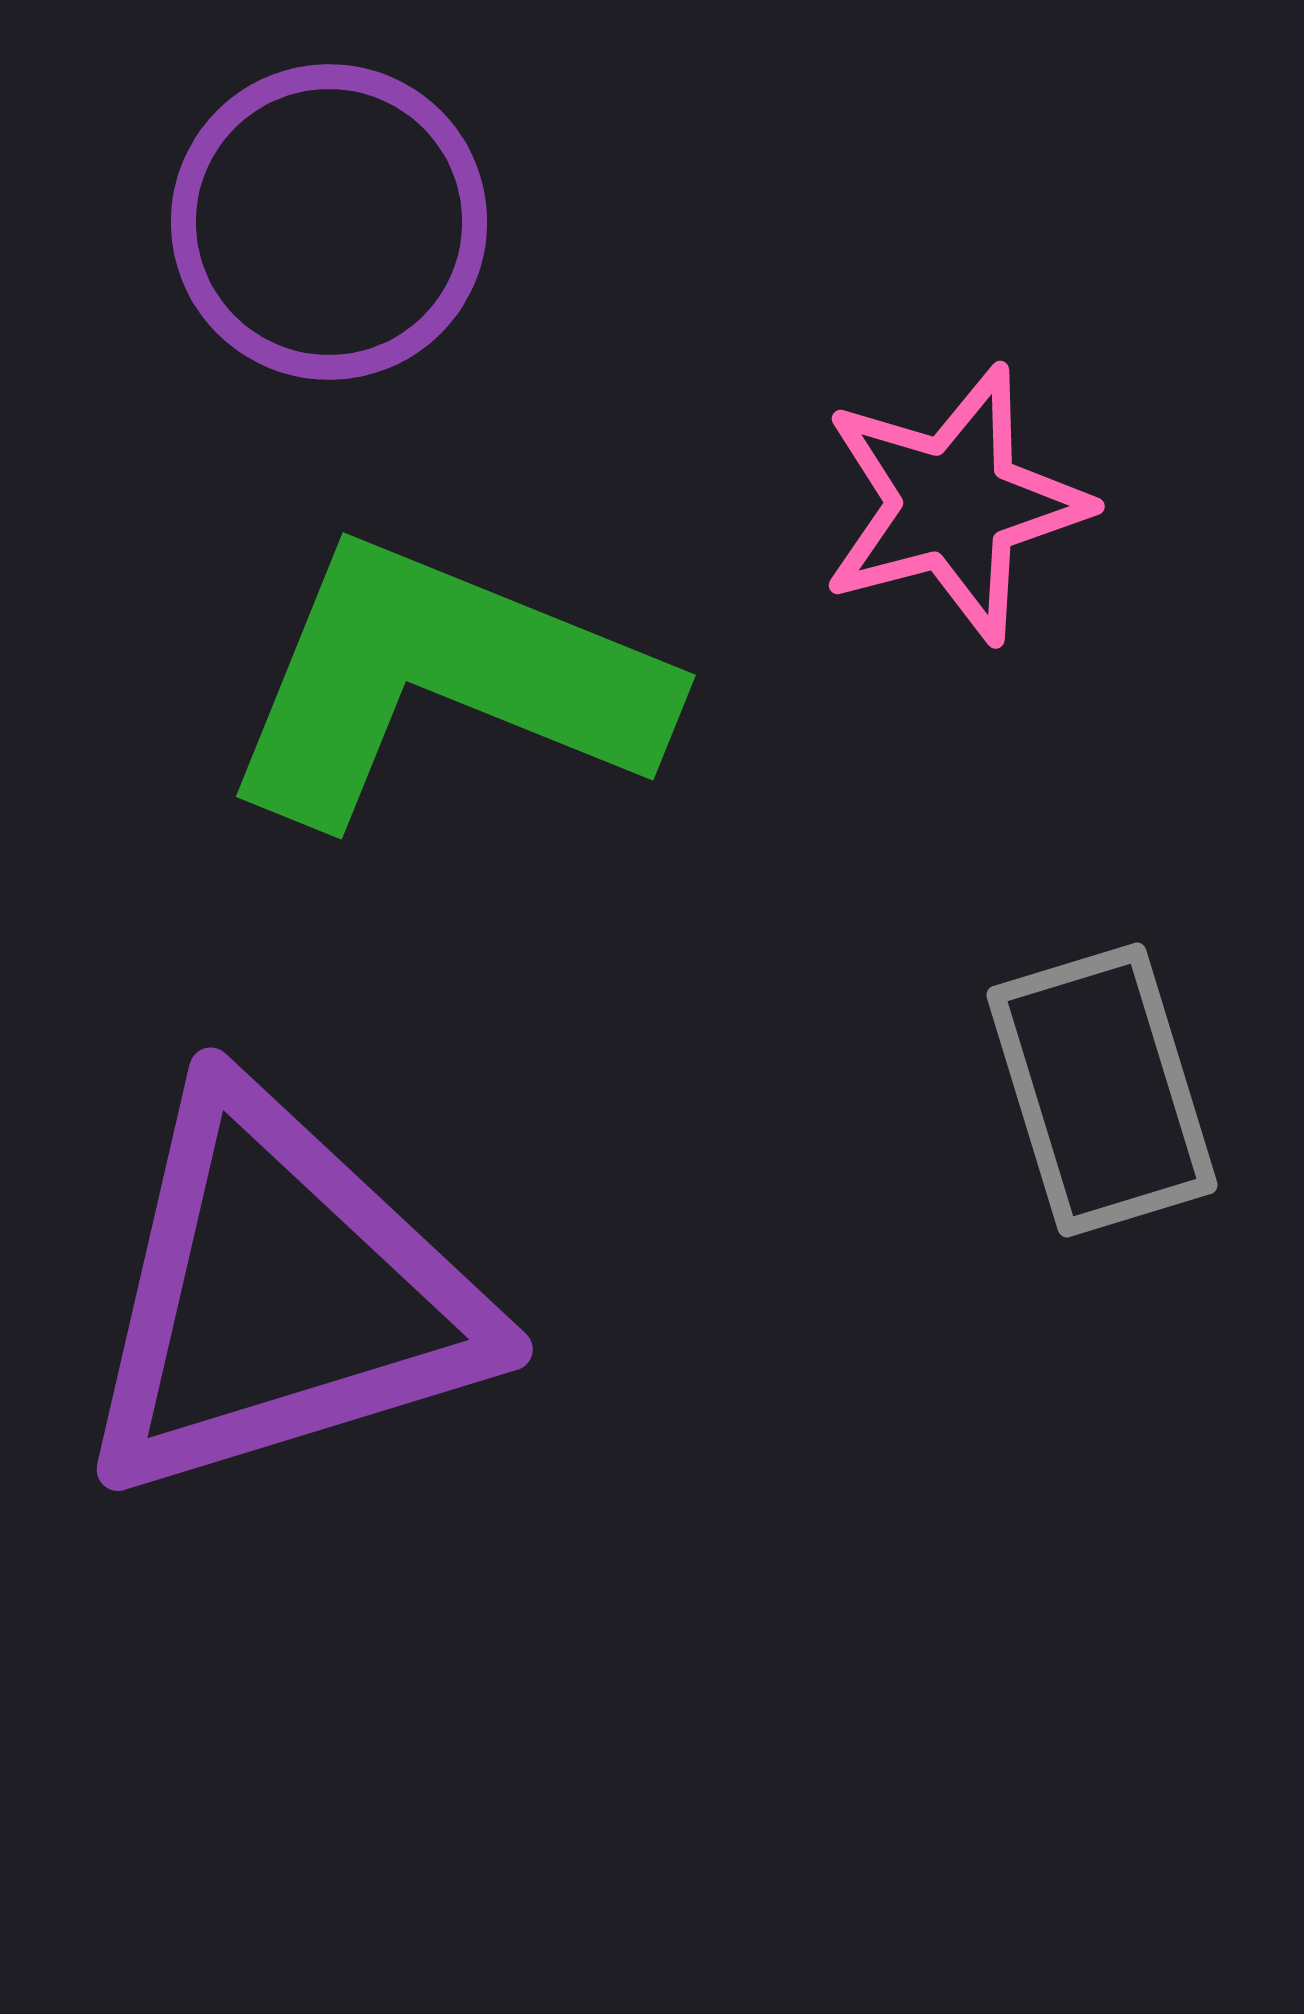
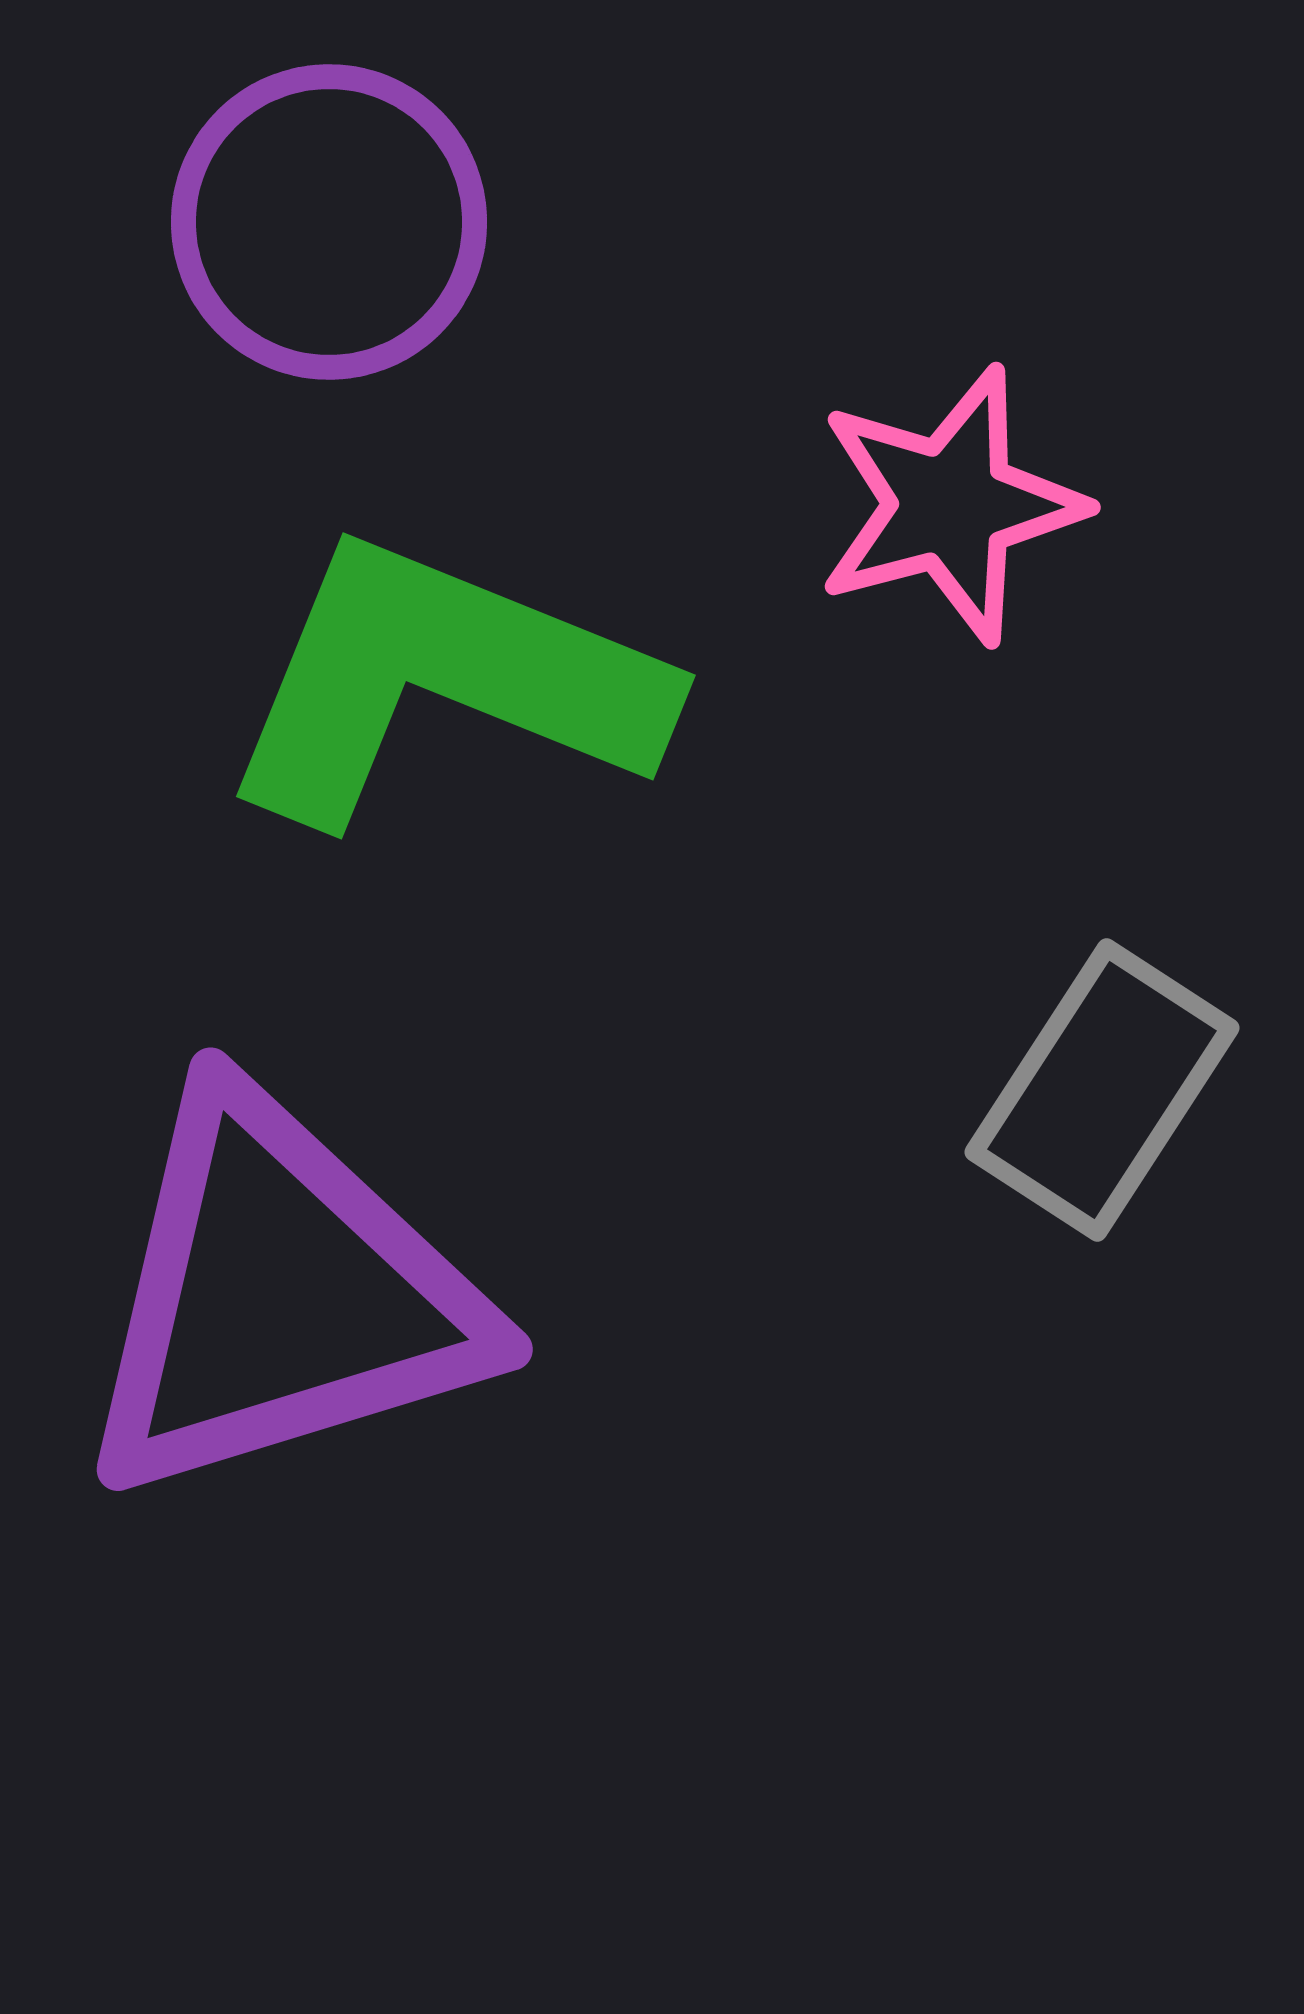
pink star: moved 4 px left, 1 px down
gray rectangle: rotated 50 degrees clockwise
